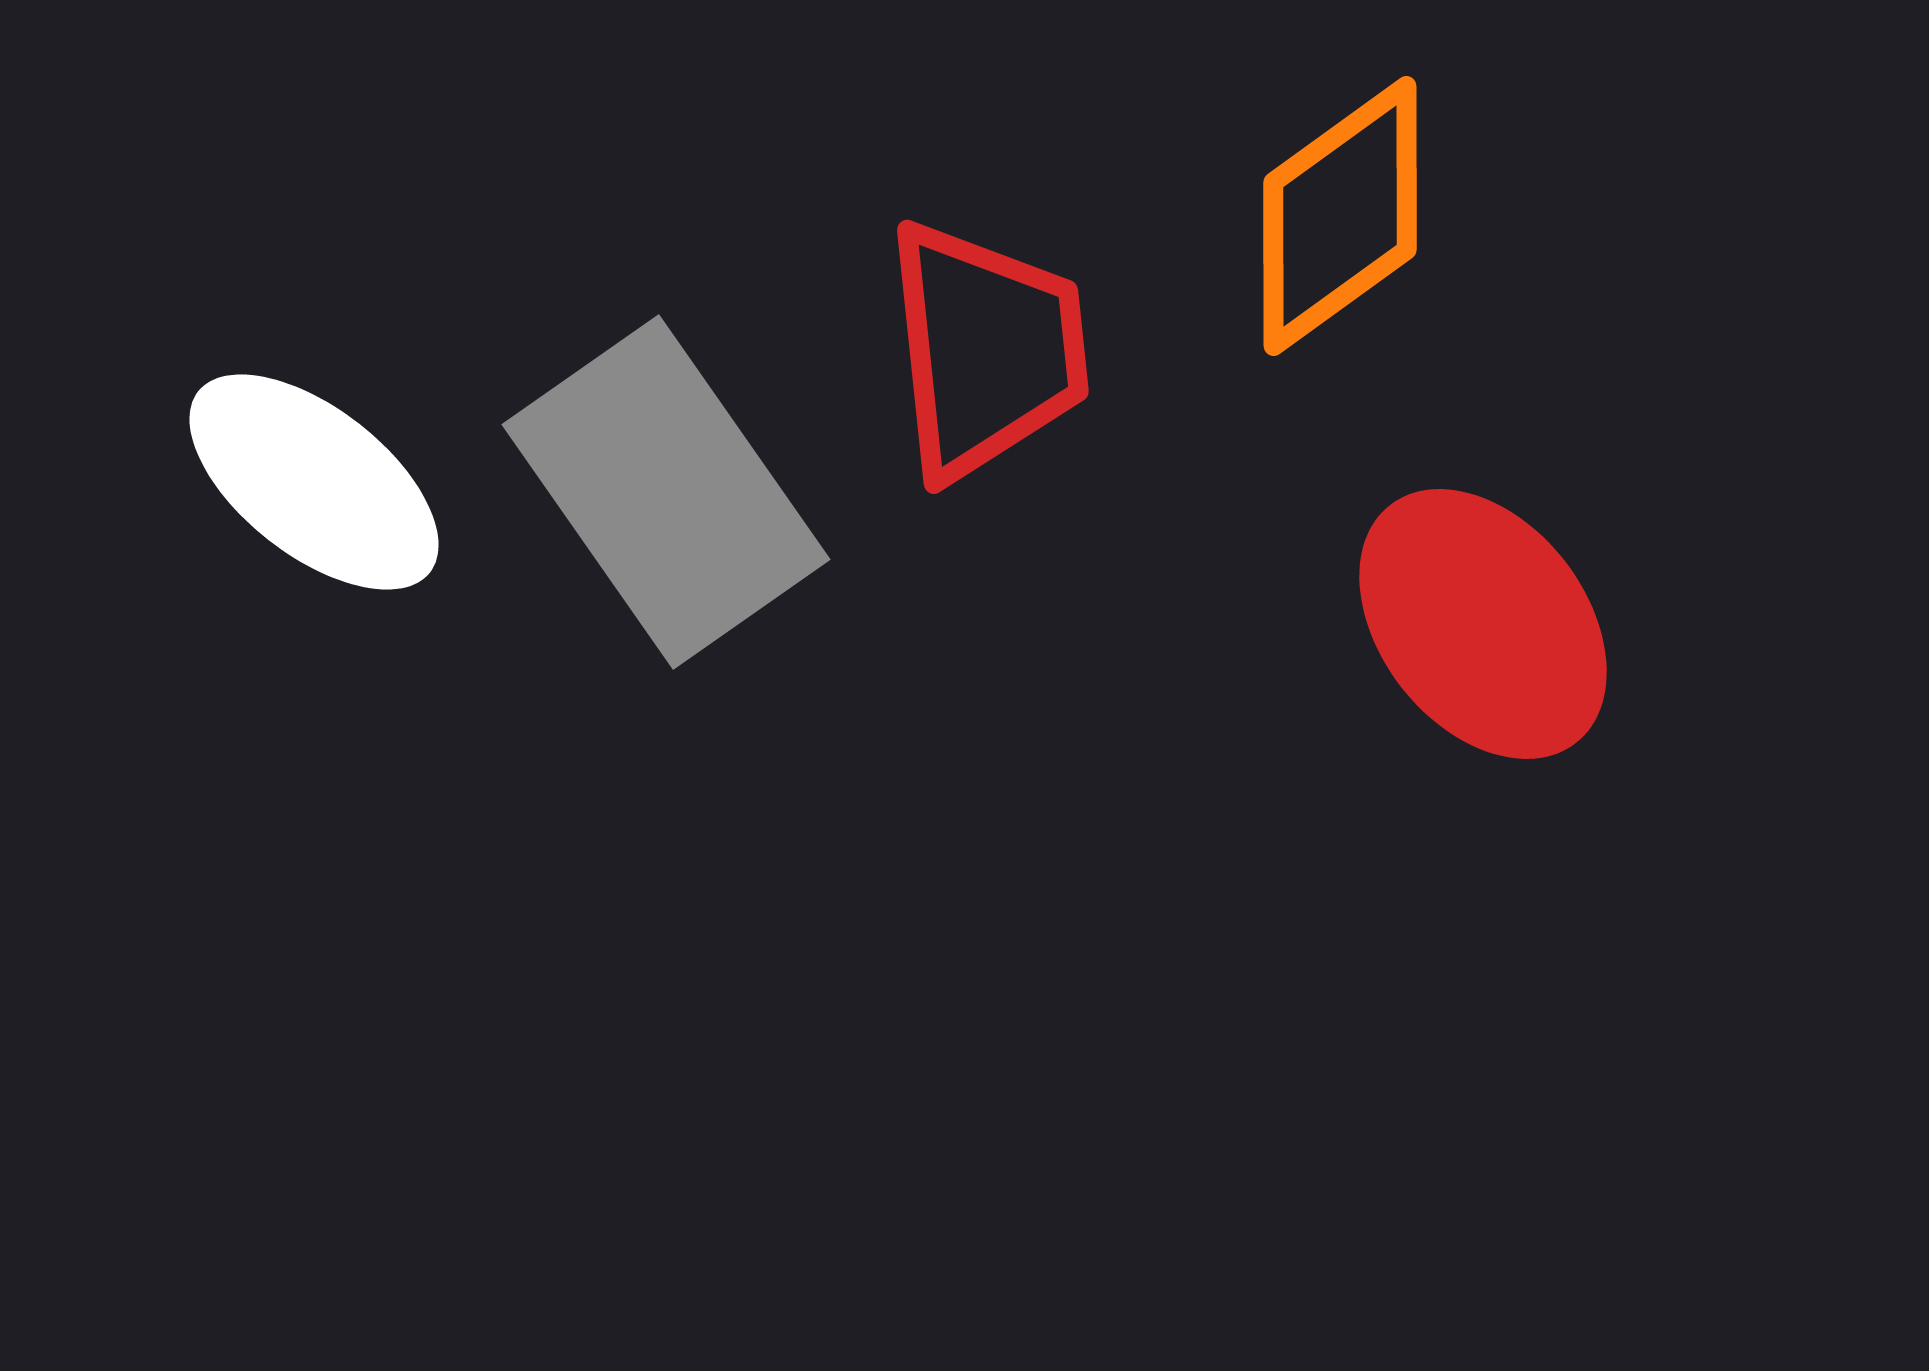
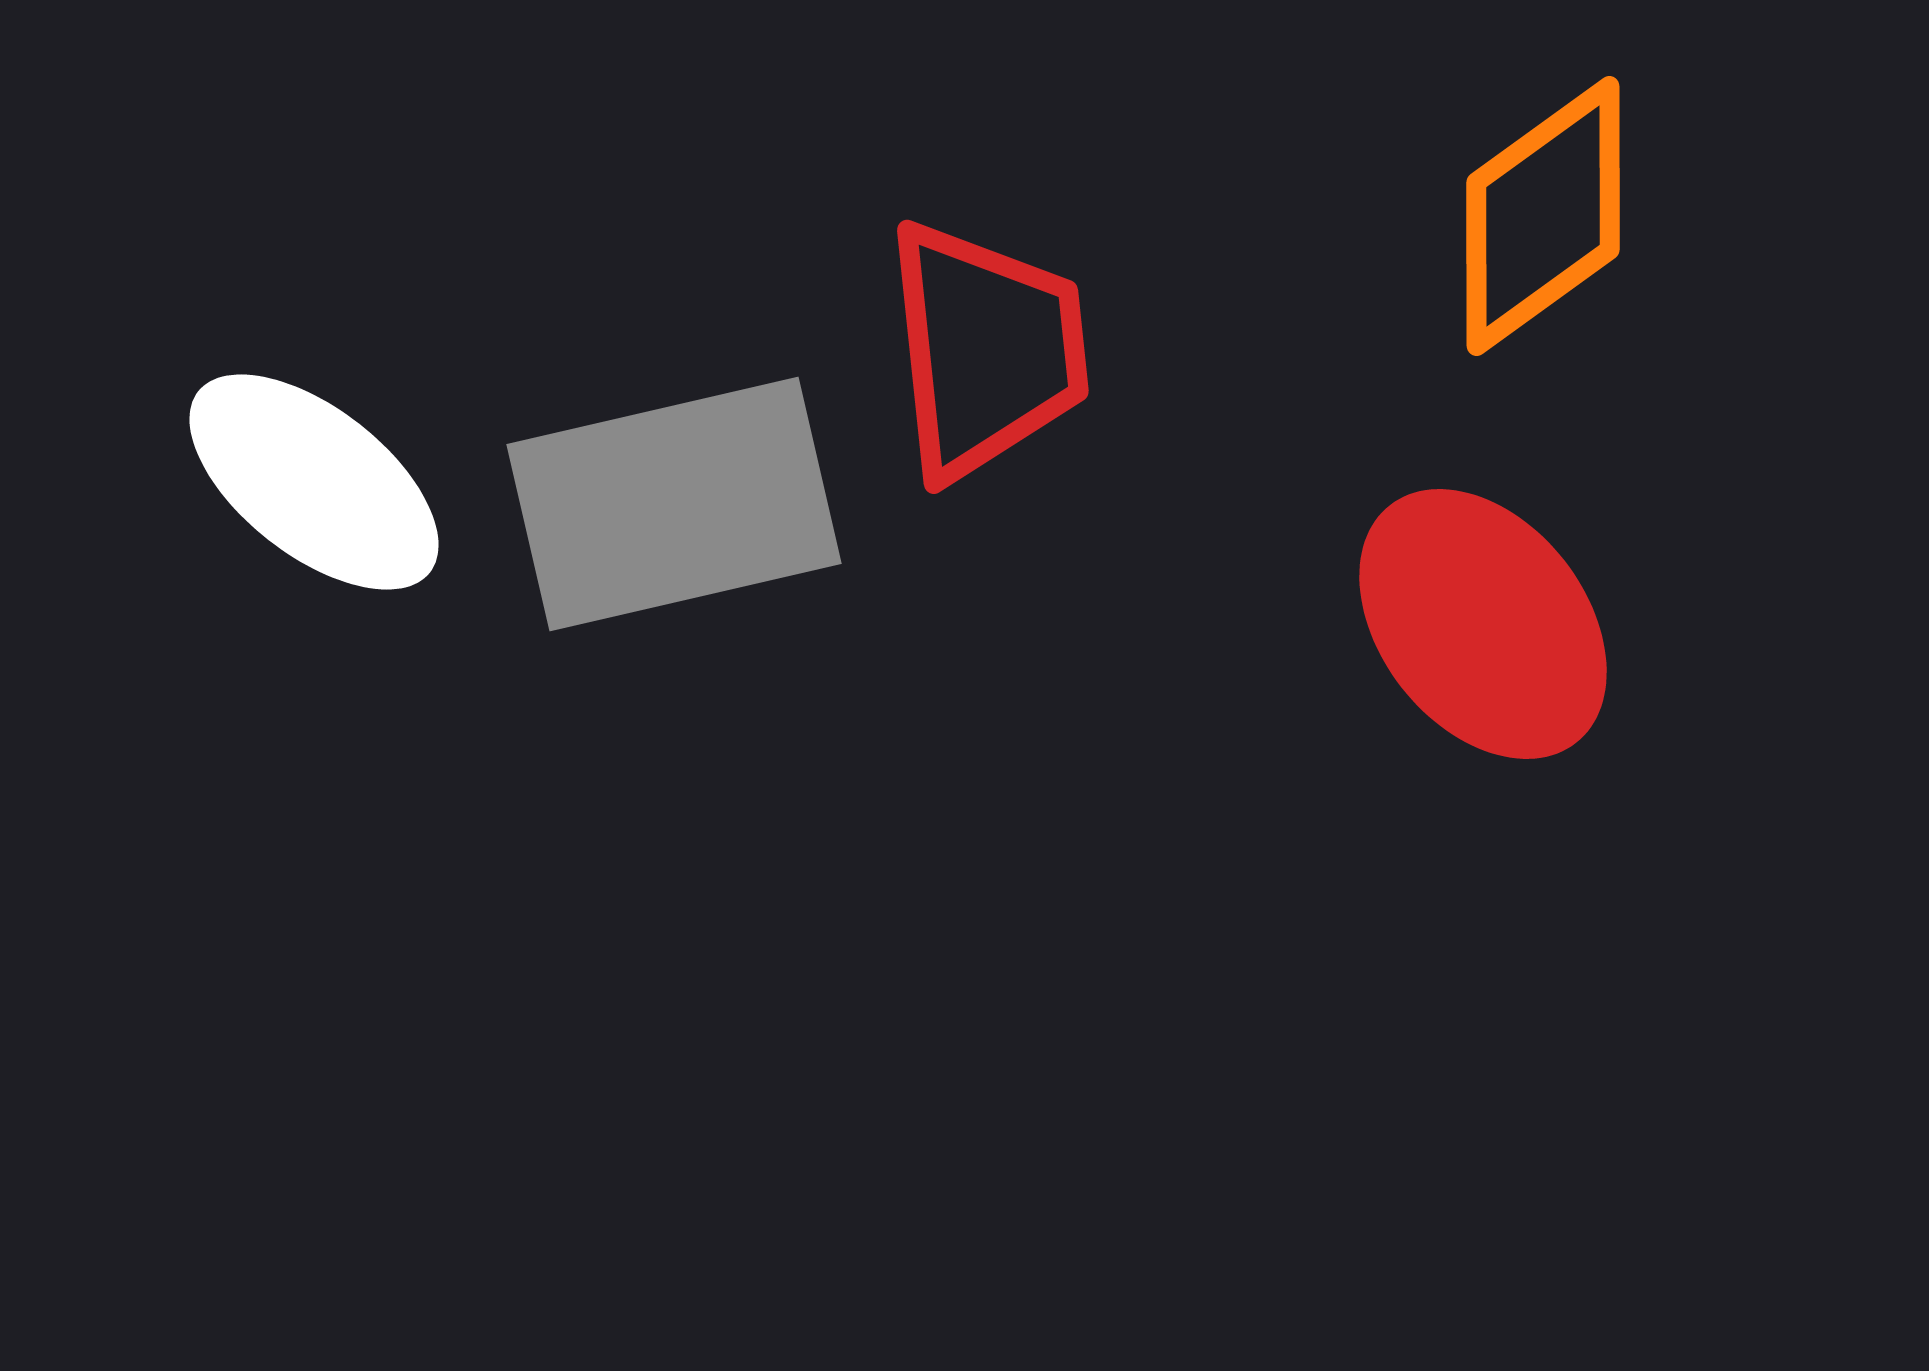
orange diamond: moved 203 px right
gray rectangle: moved 8 px right, 12 px down; rotated 68 degrees counterclockwise
